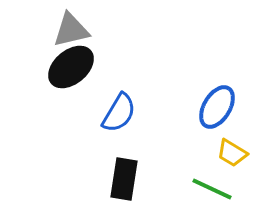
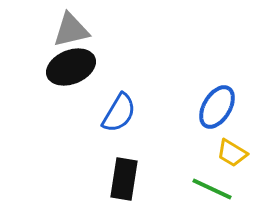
black ellipse: rotated 18 degrees clockwise
